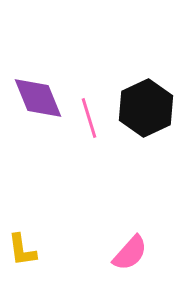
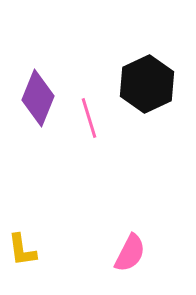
purple diamond: rotated 44 degrees clockwise
black hexagon: moved 1 px right, 24 px up
pink semicircle: rotated 15 degrees counterclockwise
